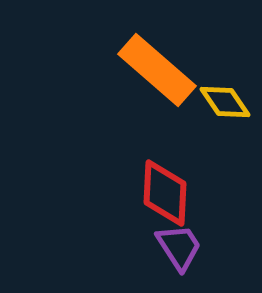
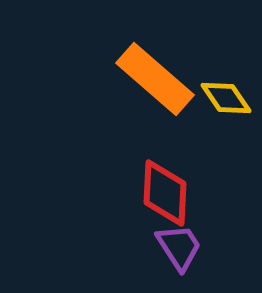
orange rectangle: moved 2 px left, 9 px down
yellow diamond: moved 1 px right, 4 px up
